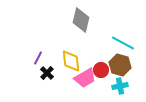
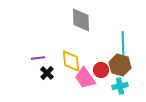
gray diamond: rotated 15 degrees counterclockwise
cyan line: rotated 60 degrees clockwise
purple line: rotated 56 degrees clockwise
pink trapezoid: rotated 85 degrees clockwise
